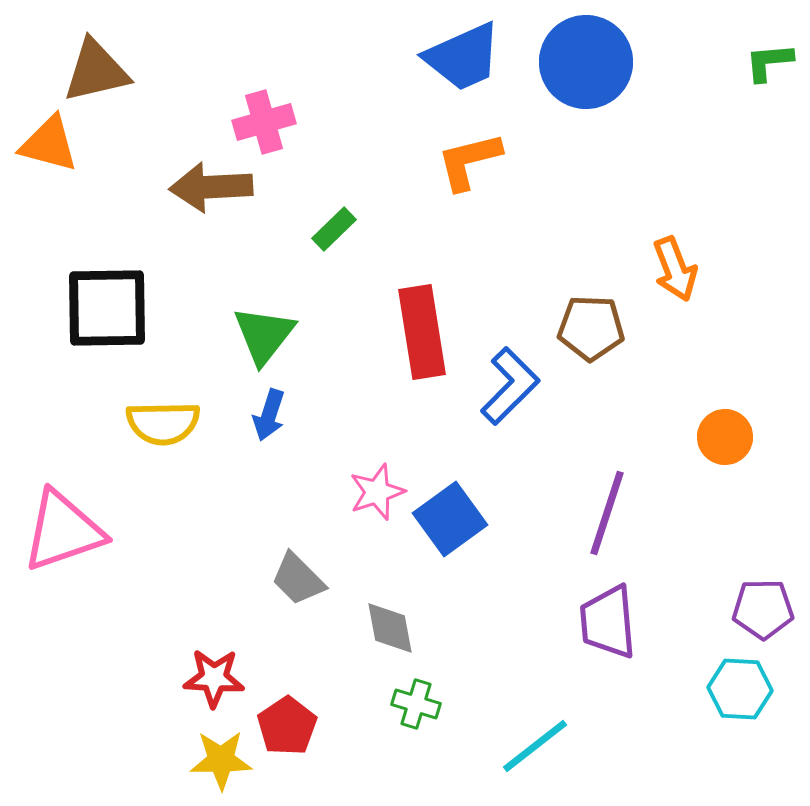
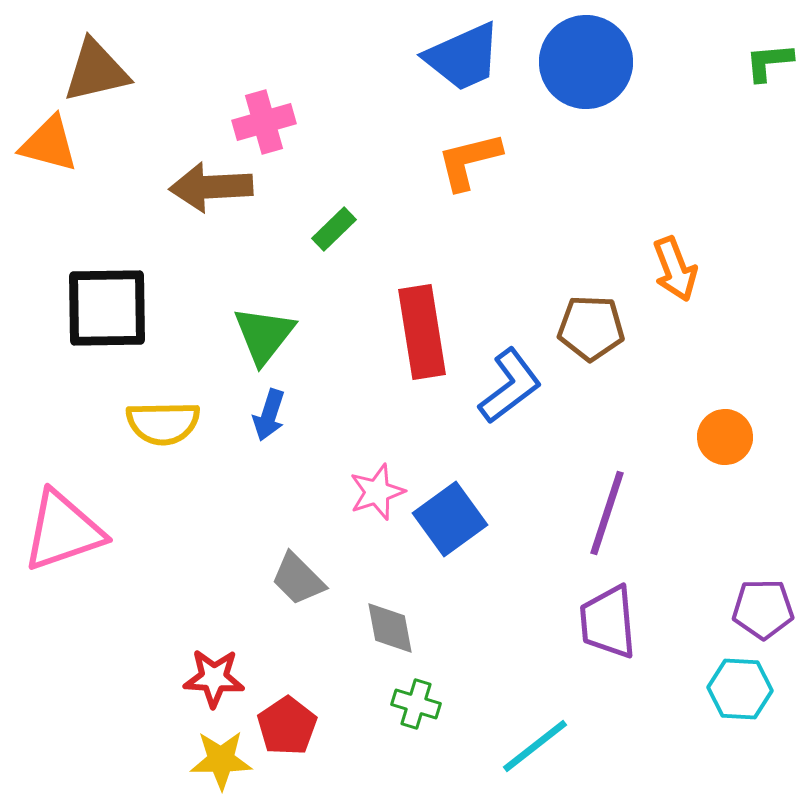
blue L-shape: rotated 8 degrees clockwise
